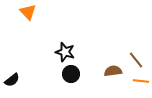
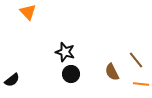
brown semicircle: moved 1 px left, 1 px down; rotated 108 degrees counterclockwise
orange line: moved 3 px down
